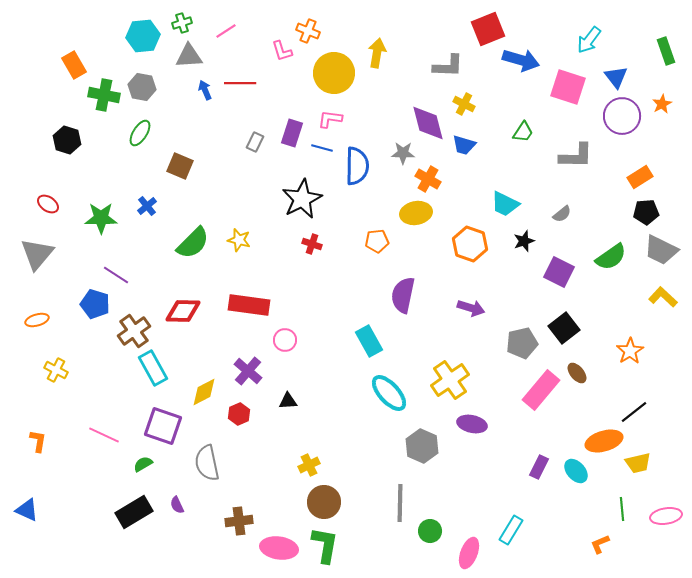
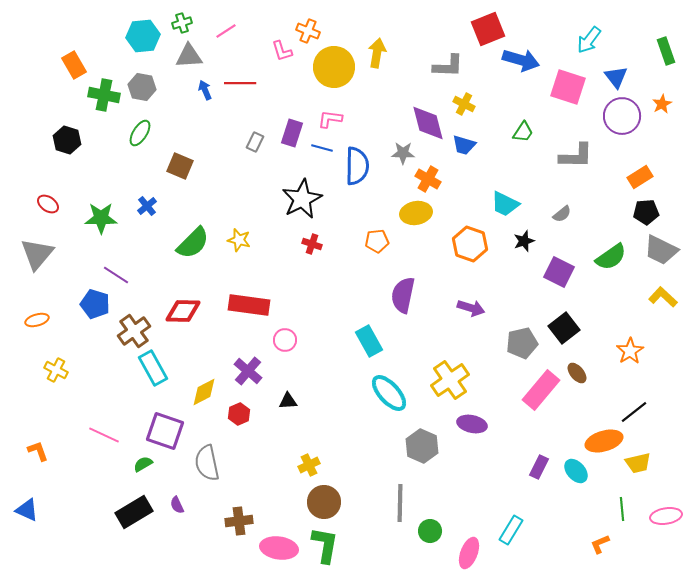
yellow circle at (334, 73): moved 6 px up
purple square at (163, 426): moved 2 px right, 5 px down
orange L-shape at (38, 441): moved 10 px down; rotated 30 degrees counterclockwise
